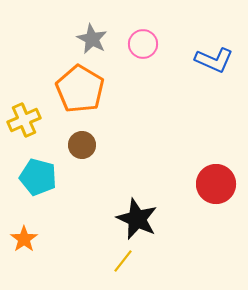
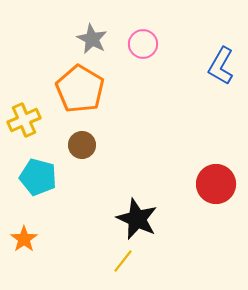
blue L-shape: moved 7 px right, 6 px down; rotated 96 degrees clockwise
